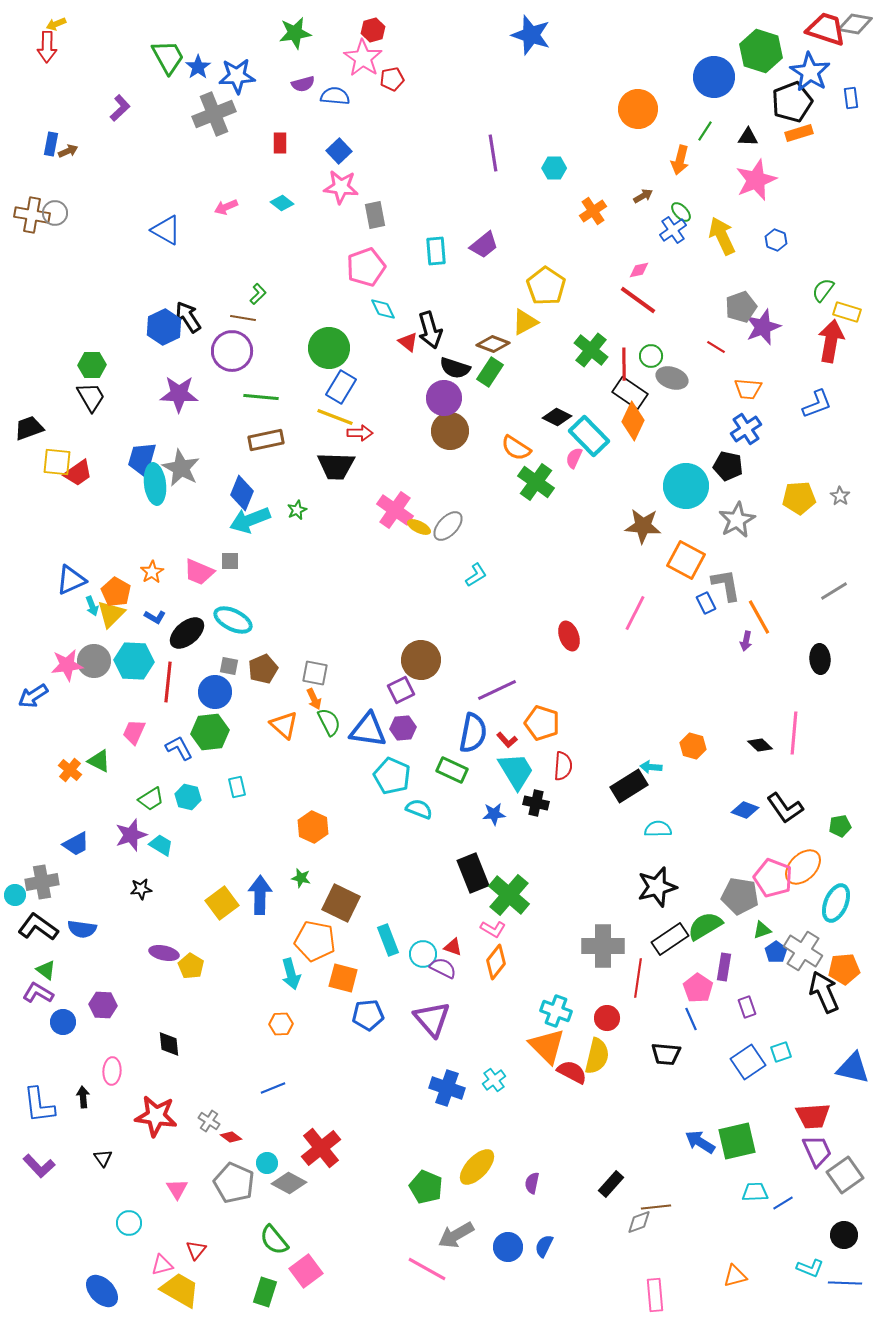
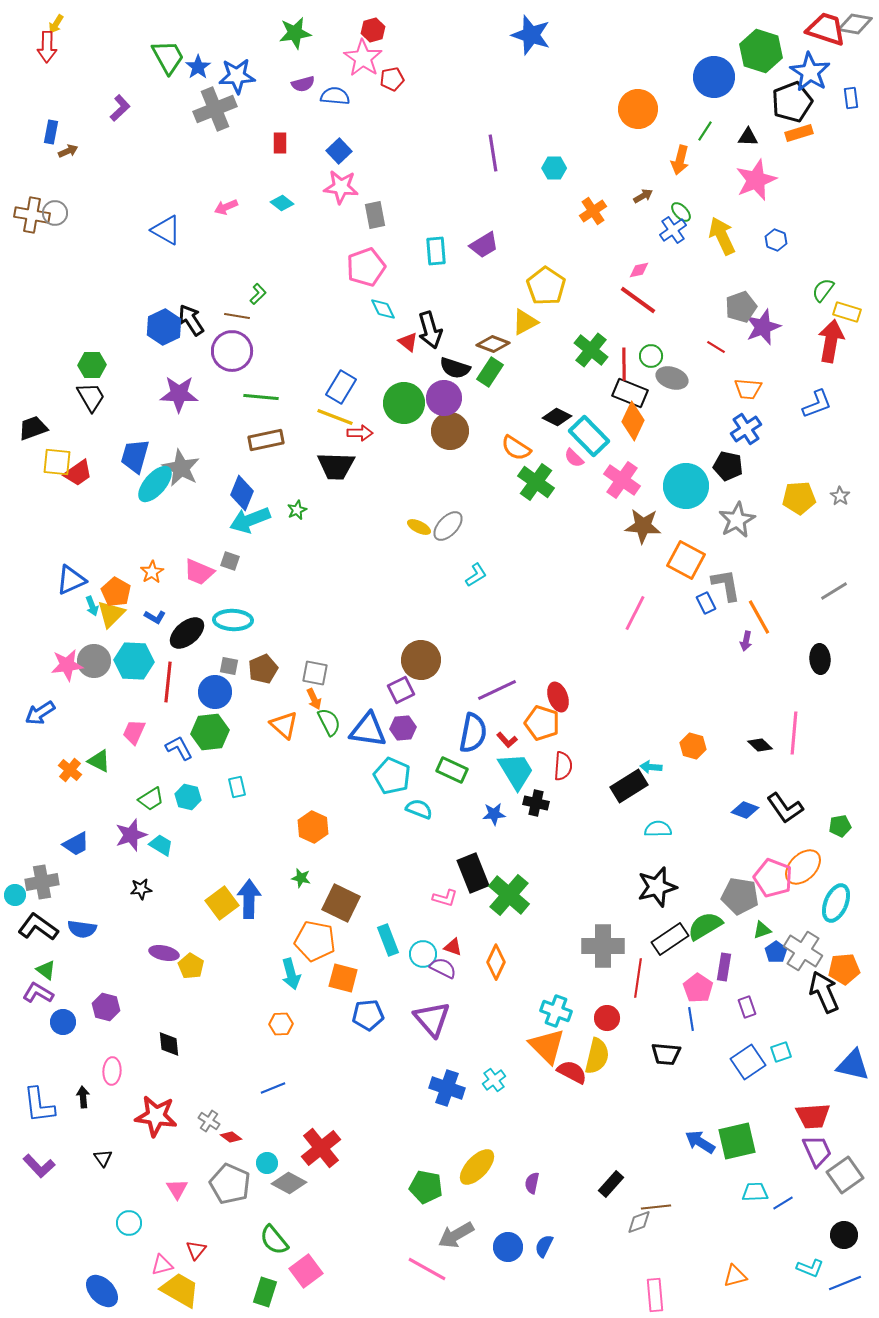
yellow arrow at (56, 24): rotated 36 degrees counterclockwise
gray cross at (214, 114): moved 1 px right, 5 px up
blue rectangle at (51, 144): moved 12 px up
purple trapezoid at (484, 245): rotated 8 degrees clockwise
black arrow at (188, 317): moved 3 px right, 3 px down
brown line at (243, 318): moved 6 px left, 2 px up
green circle at (329, 348): moved 75 px right, 55 px down
black rectangle at (630, 393): rotated 12 degrees counterclockwise
black trapezoid at (29, 428): moved 4 px right
pink semicircle at (574, 458): rotated 70 degrees counterclockwise
blue trapezoid at (142, 459): moved 7 px left, 3 px up
cyan ellipse at (155, 484): rotated 48 degrees clockwise
pink cross at (395, 510): moved 227 px right, 30 px up
gray square at (230, 561): rotated 18 degrees clockwise
cyan ellipse at (233, 620): rotated 24 degrees counterclockwise
red ellipse at (569, 636): moved 11 px left, 61 px down
blue arrow at (33, 696): moved 7 px right, 17 px down
blue arrow at (260, 895): moved 11 px left, 4 px down
pink L-shape at (493, 929): moved 48 px left, 31 px up; rotated 15 degrees counterclockwise
orange diamond at (496, 962): rotated 12 degrees counterclockwise
purple hexagon at (103, 1005): moved 3 px right, 2 px down; rotated 12 degrees clockwise
blue line at (691, 1019): rotated 15 degrees clockwise
blue triangle at (853, 1068): moved 3 px up
gray pentagon at (234, 1183): moved 4 px left, 1 px down
green pentagon at (426, 1187): rotated 12 degrees counterclockwise
blue line at (845, 1283): rotated 24 degrees counterclockwise
